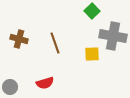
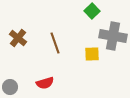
brown cross: moved 1 px left, 1 px up; rotated 24 degrees clockwise
